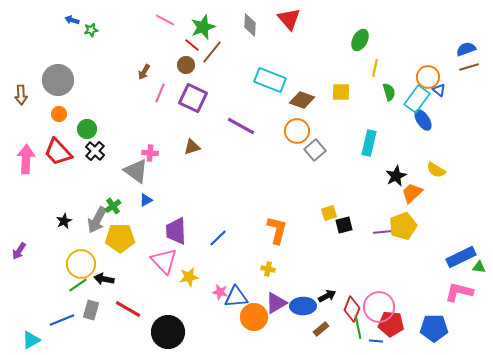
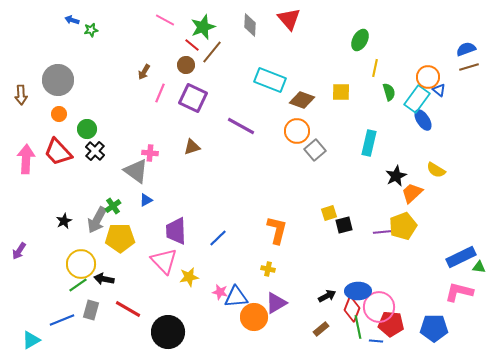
blue ellipse at (303, 306): moved 55 px right, 15 px up
